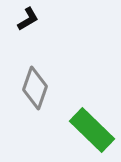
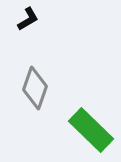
green rectangle: moved 1 px left
